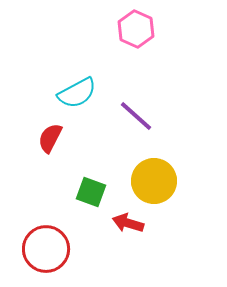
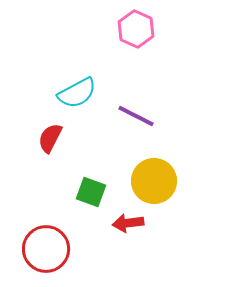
purple line: rotated 15 degrees counterclockwise
red arrow: rotated 24 degrees counterclockwise
